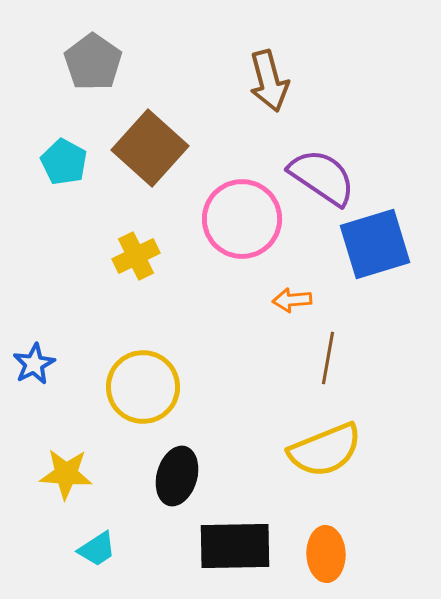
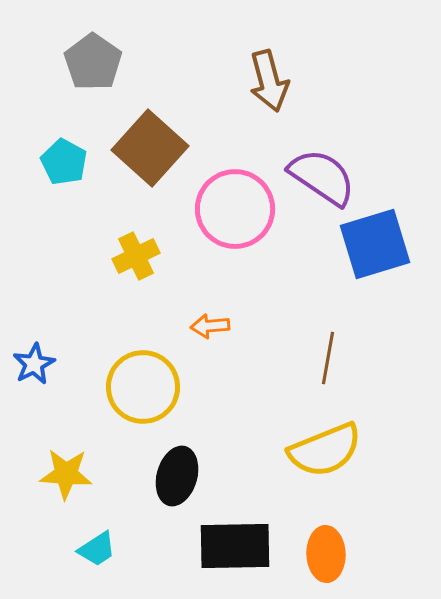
pink circle: moved 7 px left, 10 px up
orange arrow: moved 82 px left, 26 px down
